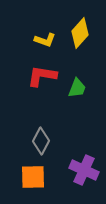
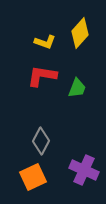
yellow L-shape: moved 2 px down
orange square: rotated 24 degrees counterclockwise
